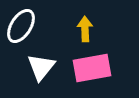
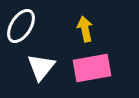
yellow arrow: rotated 10 degrees counterclockwise
